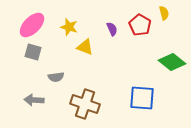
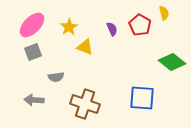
yellow star: rotated 24 degrees clockwise
gray square: rotated 36 degrees counterclockwise
